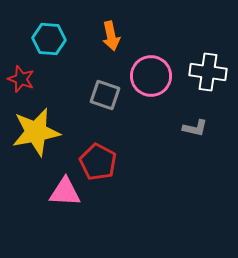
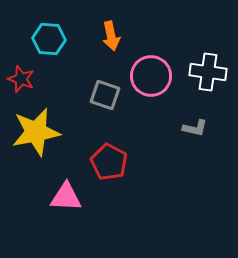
red pentagon: moved 11 px right
pink triangle: moved 1 px right, 5 px down
